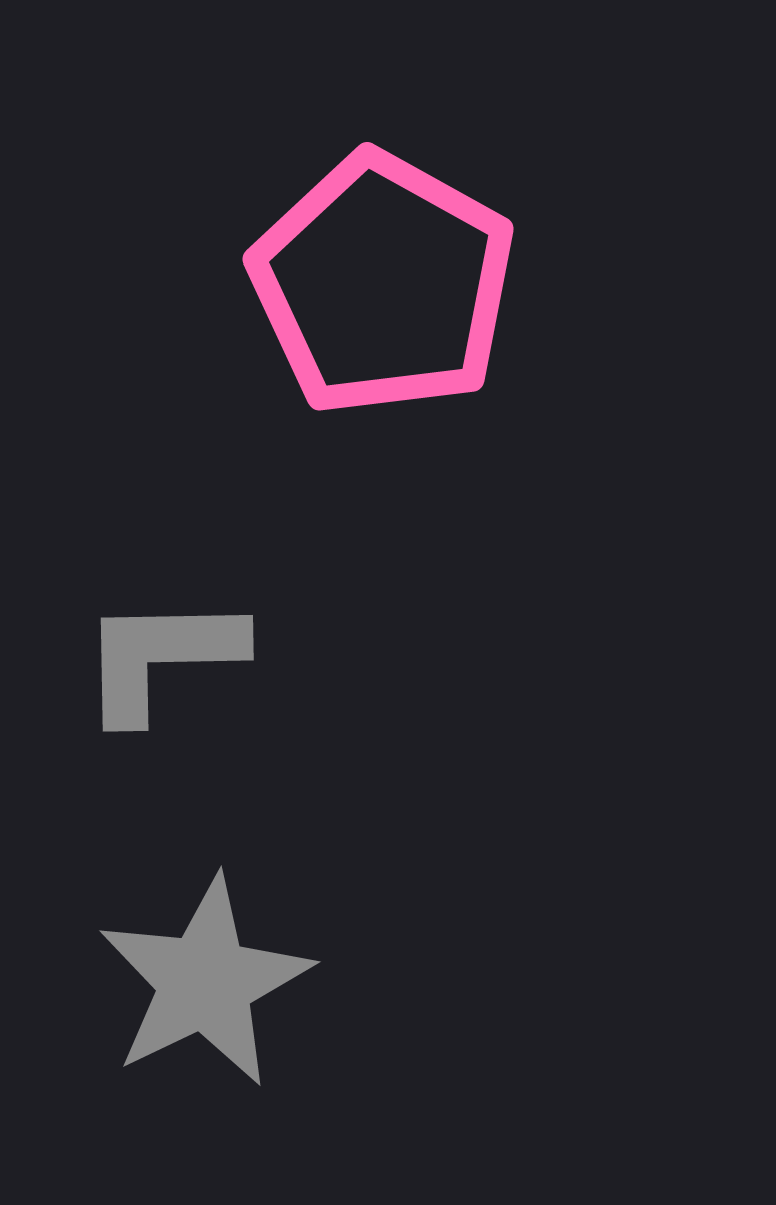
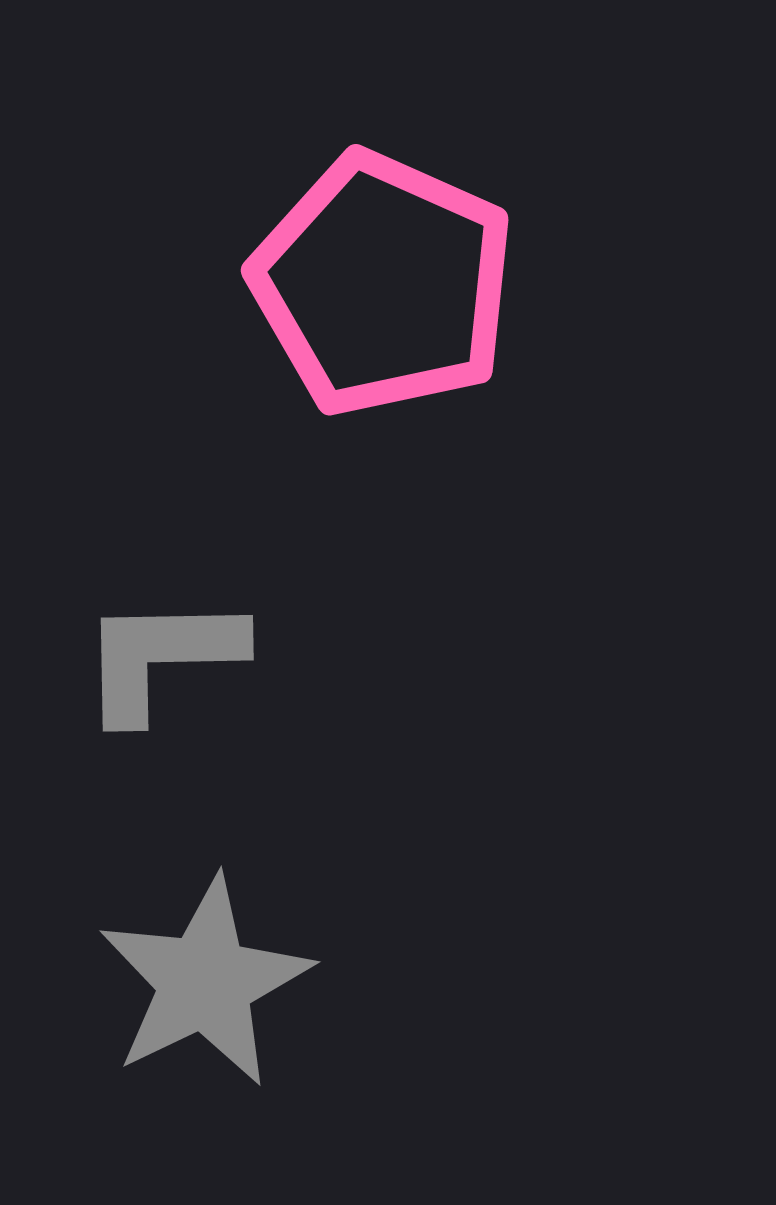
pink pentagon: rotated 5 degrees counterclockwise
